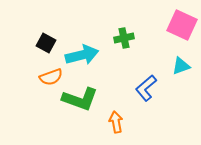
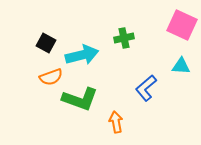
cyan triangle: rotated 24 degrees clockwise
